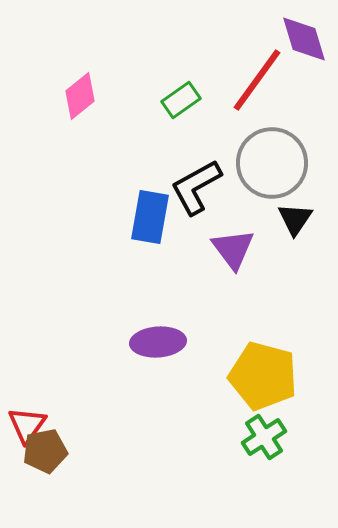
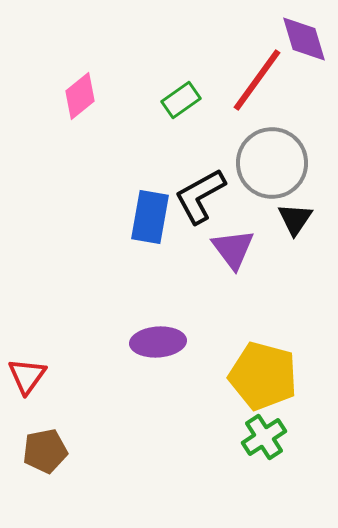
black L-shape: moved 4 px right, 9 px down
red triangle: moved 49 px up
